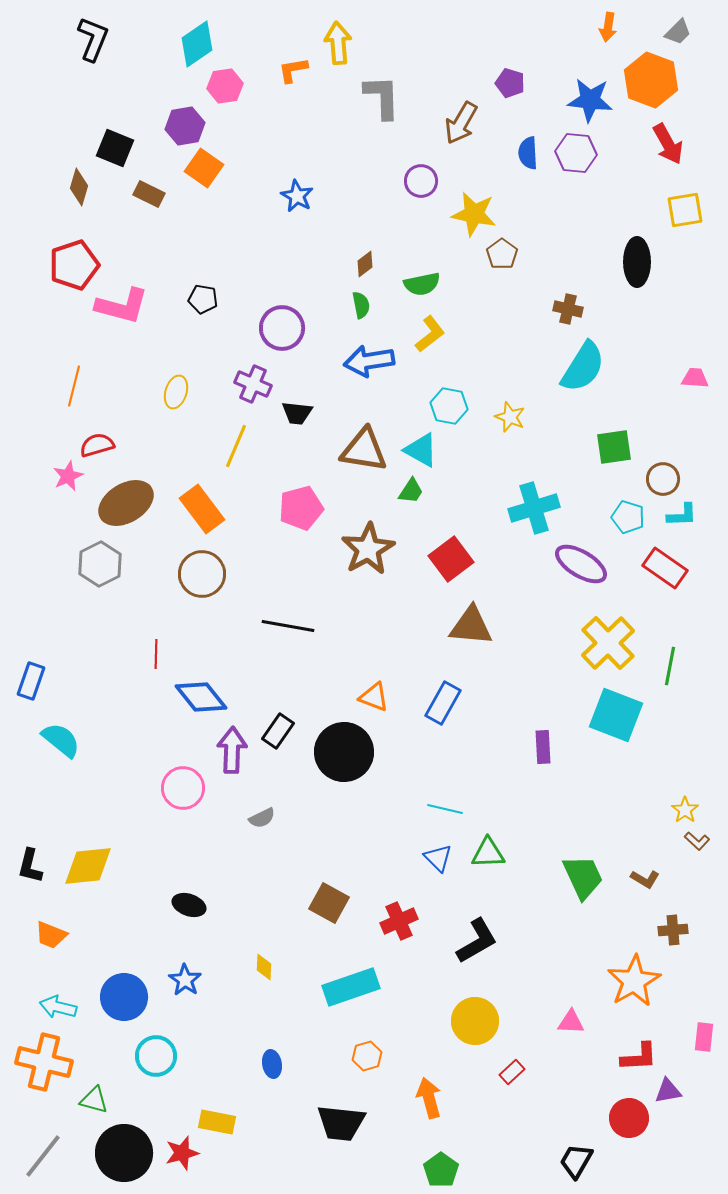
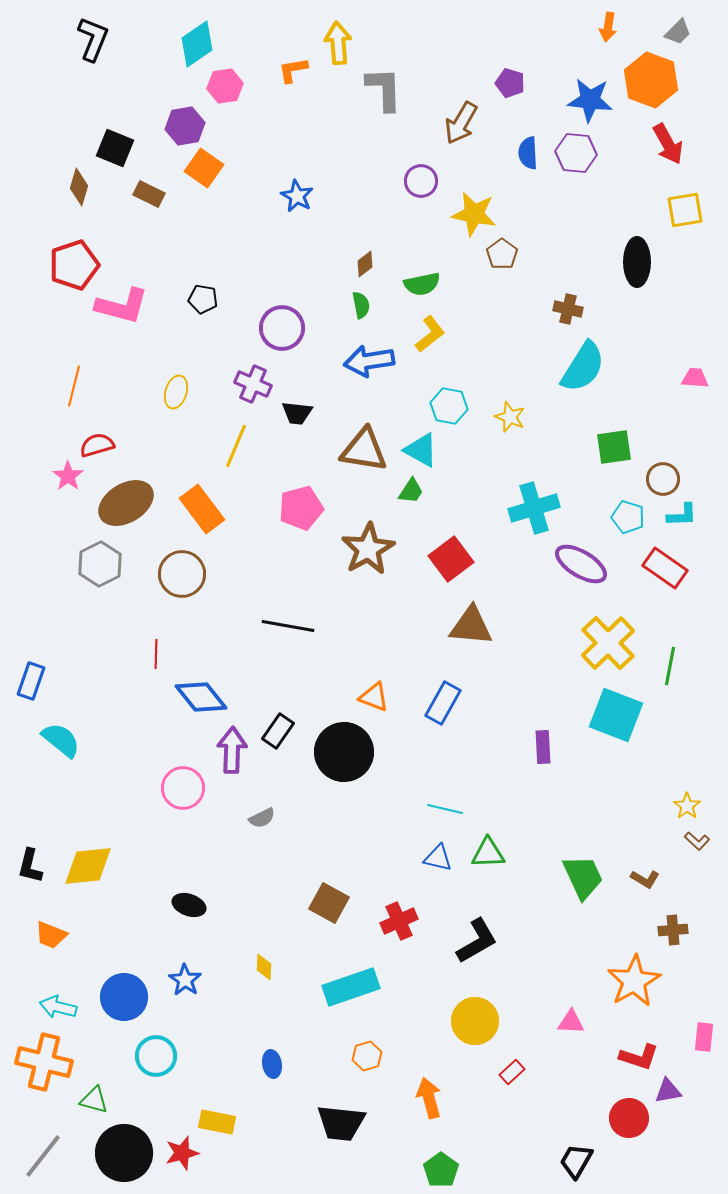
gray L-shape at (382, 97): moved 2 px right, 8 px up
pink star at (68, 476): rotated 12 degrees counterclockwise
brown circle at (202, 574): moved 20 px left
yellow star at (685, 810): moved 2 px right, 4 px up
blue triangle at (438, 858): rotated 32 degrees counterclockwise
red L-shape at (639, 1057): rotated 21 degrees clockwise
